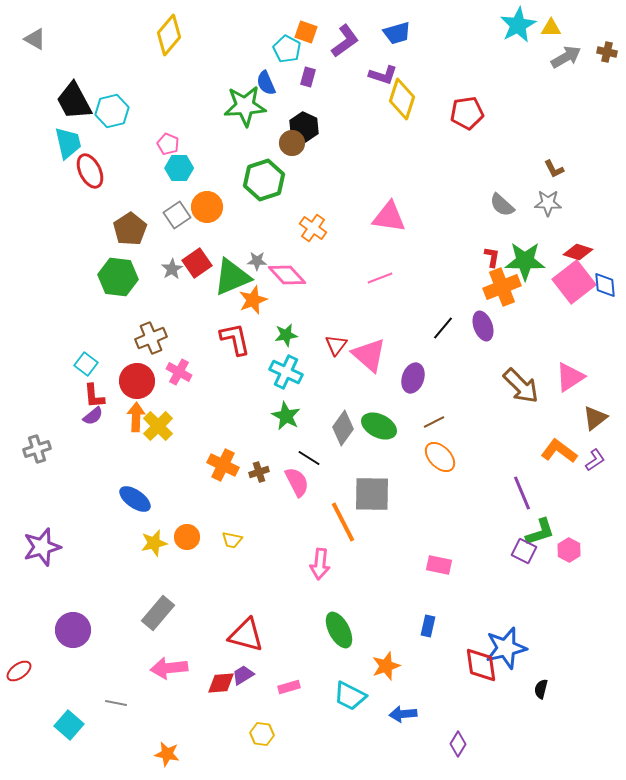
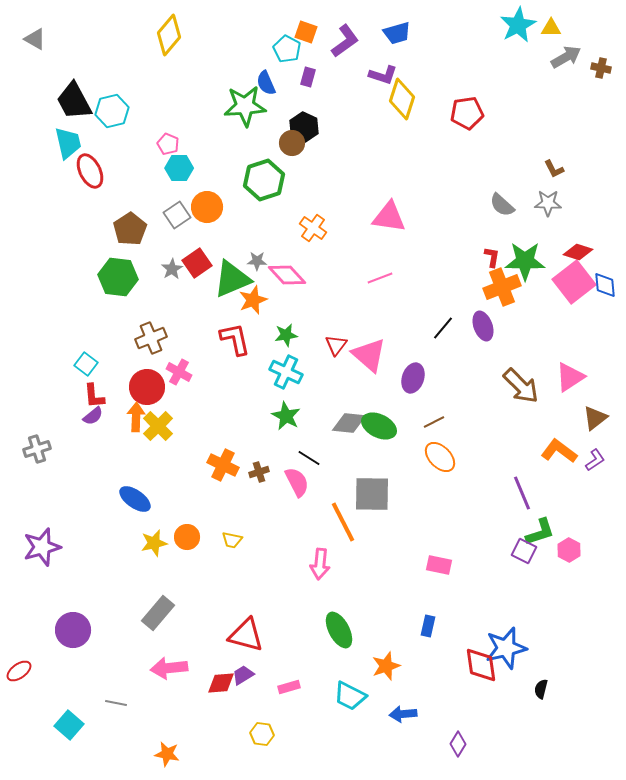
brown cross at (607, 52): moved 6 px left, 16 px down
green triangle at (232, 277): moved 2 px down
red circle at (137, 381): moved 10 px right, 6 px down
gray diamond at (343, 428): moved 6 px right, 5 px up; rotated 60 degrees clockwise
